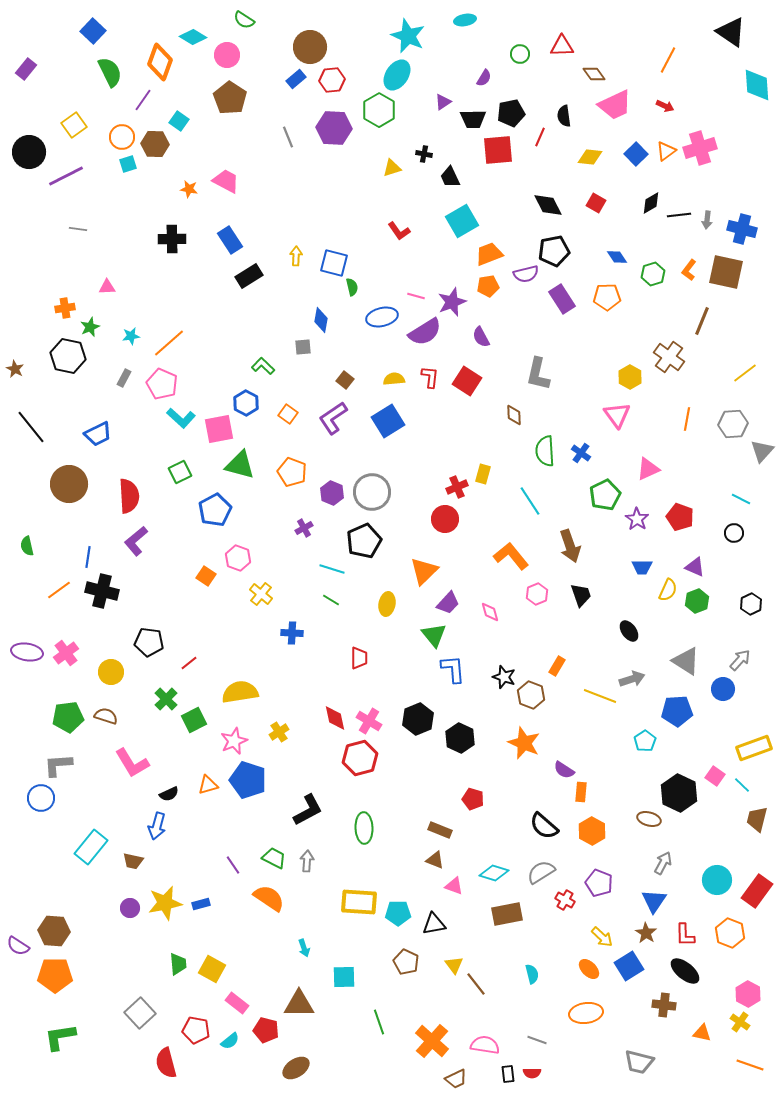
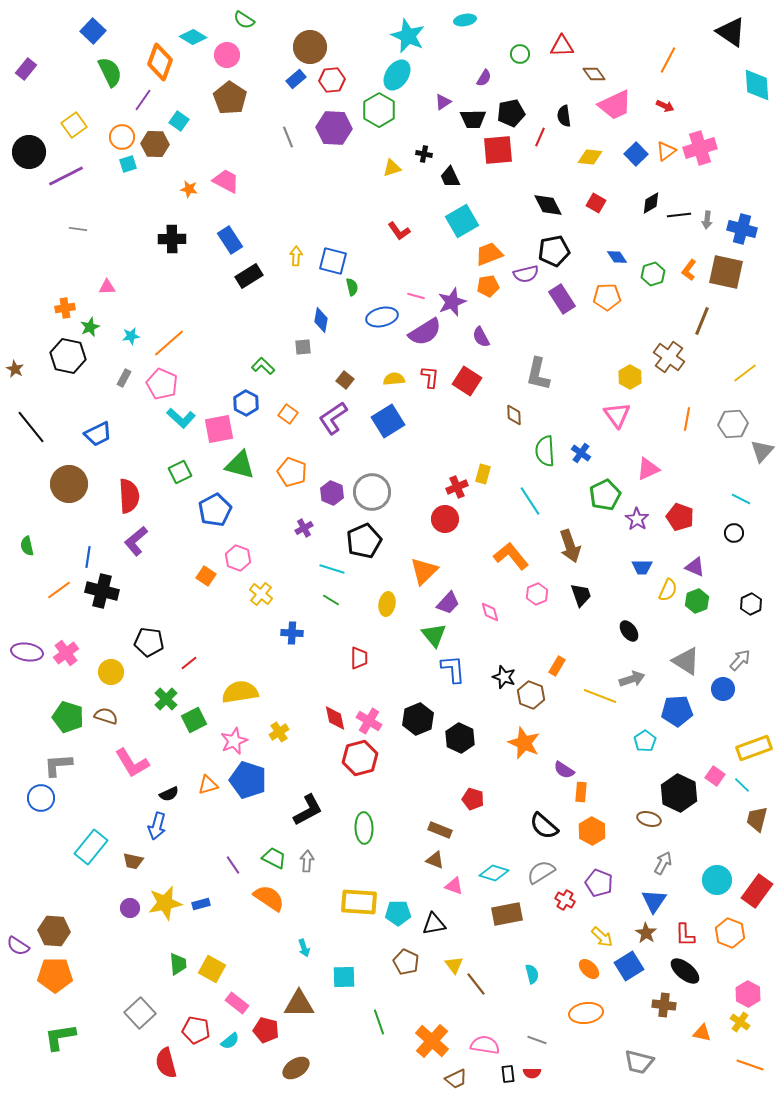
blue square at (334, 263): moved 1 px left, 2 px up
green pentagon at (68, 717): rotated 24 degrees clockwise
